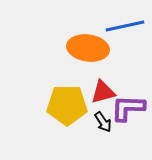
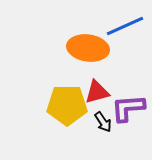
blue line: rotated 12 degrees counterclockwise
red triangle: moved 6 px left
purple L-shape: rotated 6 degrees counterclockwise
